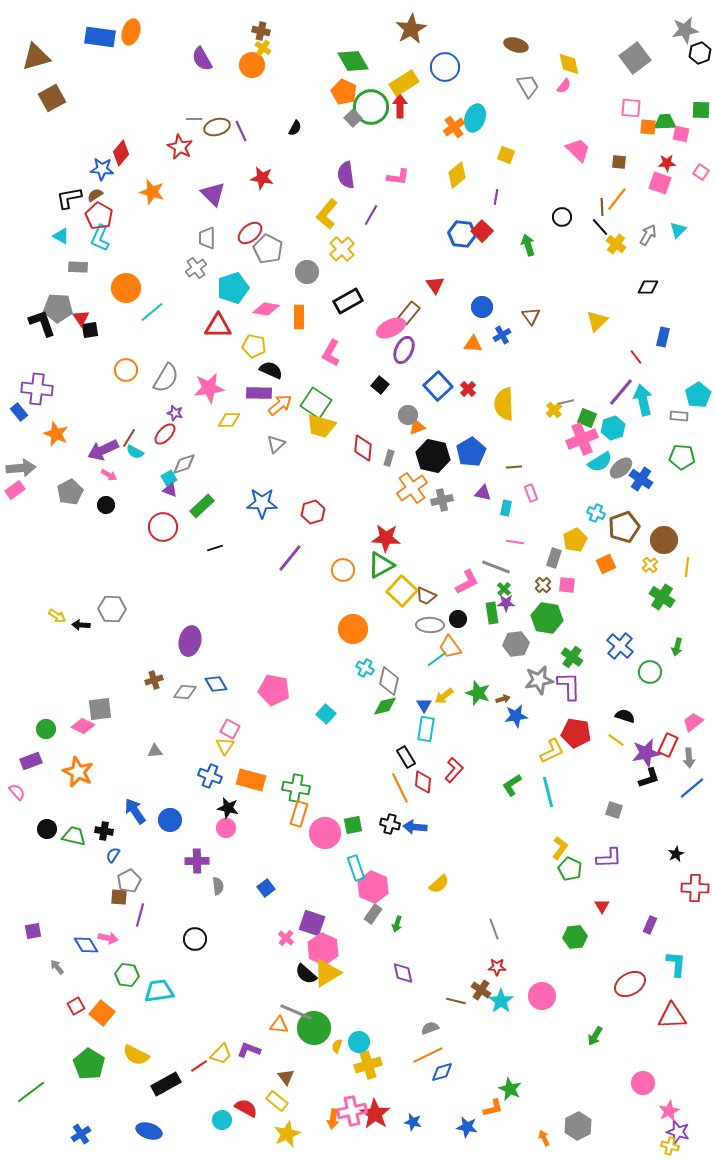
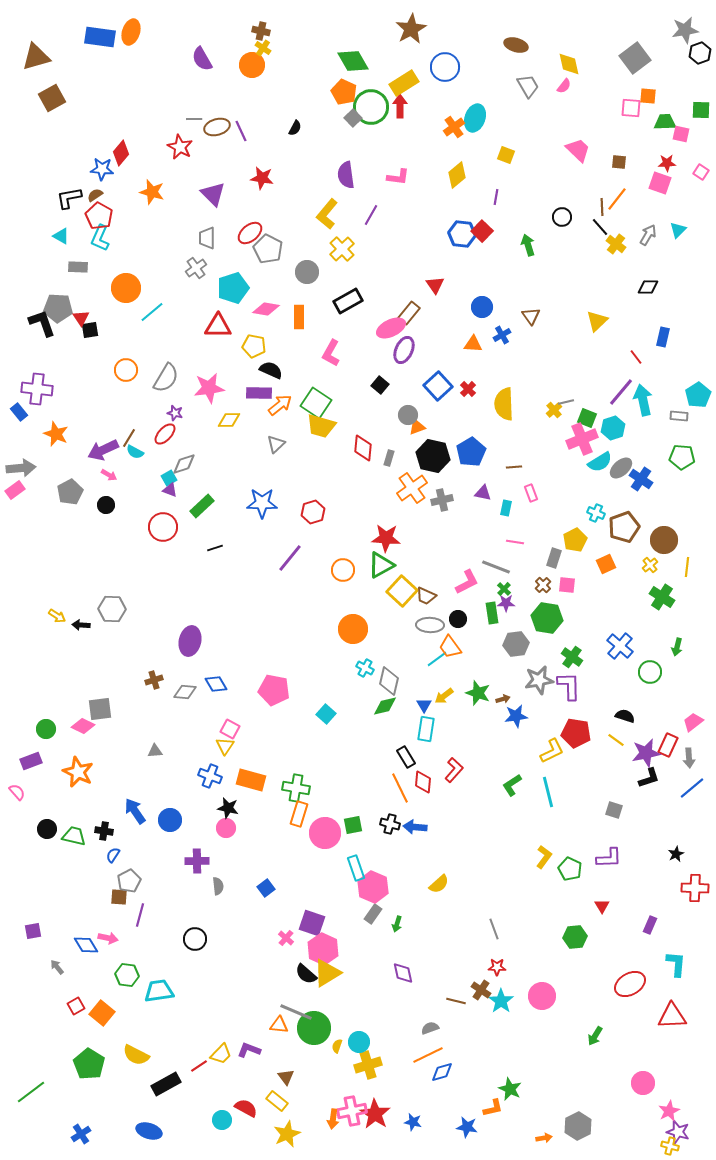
orange square at (648, 127): moved 31 px up
yellow L-shape at (560, 848): moved 16 px left, 9 px down
orange arrow at (544, 1138): rotated 105 degrees clockwise
